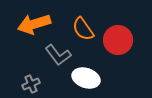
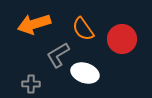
red circle: moved 4 px right, 1 px up
gray L-shape: rotated 96 degrees clockwise
white ellipse: moved 1 px left, 5 px up
gray cross: rotated 24 degrees clockwise
